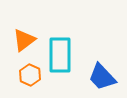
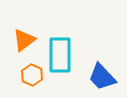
orange hexagon: moved 2 px right
